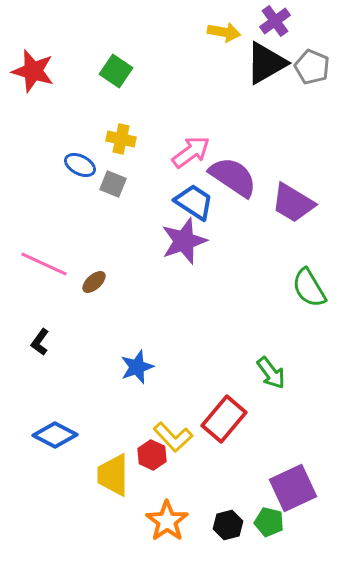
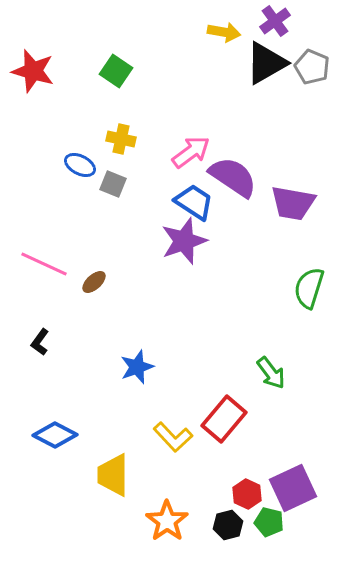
purple trapezoid: rotated 21 degrees counterclockwise
green semicircle: rotated 48 degrees clockwise
red hexagon: moved 95 px right, 39 px down
